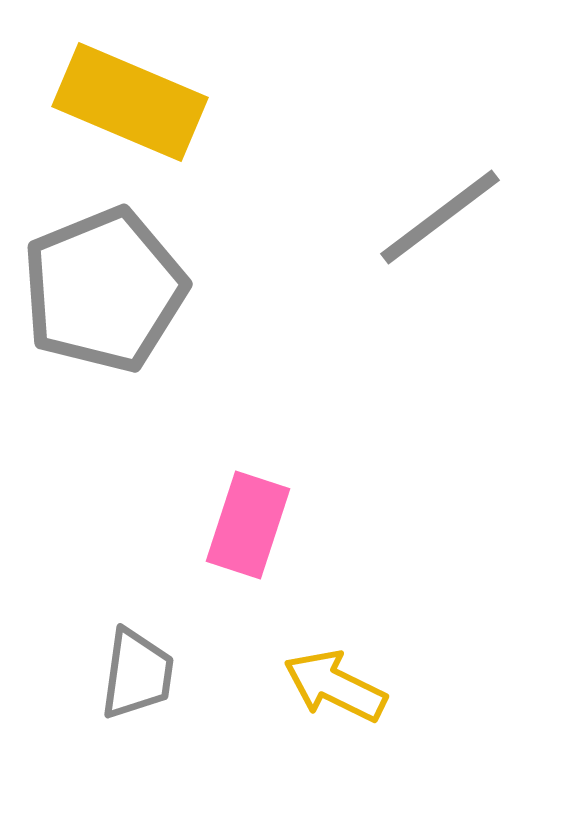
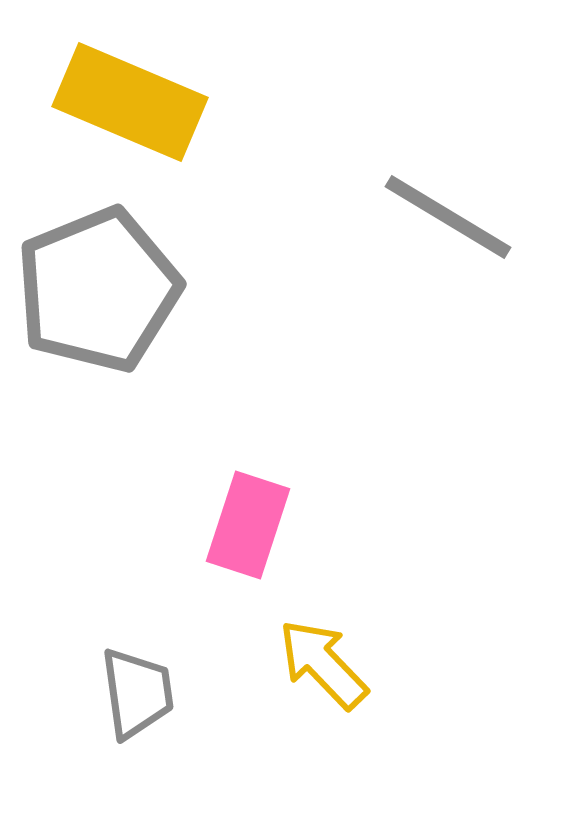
gray line: moved 8 px right; rotated 68 degrees clockwise
gray pentagon: moved 6 px left
gray trapezoid: moved 19 px down; rotated 16 degrees counterclockwise
yellow arrow: moved 12 px left, 22 px up; rotated 20 degrees clockwise
